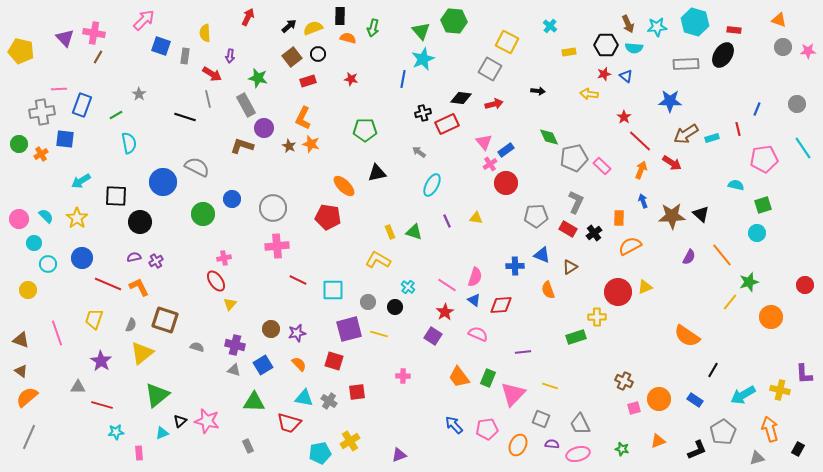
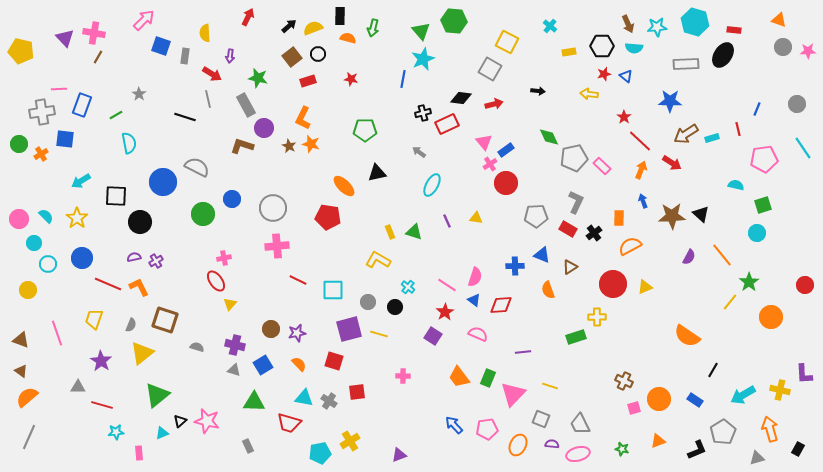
black hexagon at (606, 45): moved 4 px left, 1 px down
green star at (749, 282): rotated 18 degrees counterclockwise
red circle at (618, 292): moved 5 px left, 8 px up
